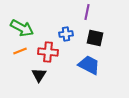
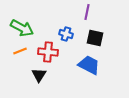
blue cross: rotated 24 degrees clockwise
